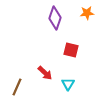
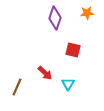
red square: moved 2 px right
